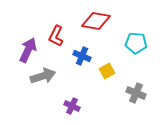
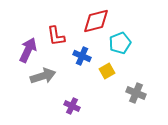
red diamond: rotated 24 degrees counterclockwise
red L-shape: rotated 35 degrees counterclockwise
cyan pentagon: moved 16 px left; rotated 25 degrees counterclockwise
